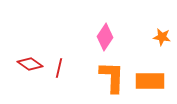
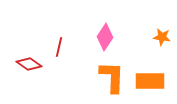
red diamond: moved 1 px left
red line: moved 21 px up
